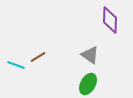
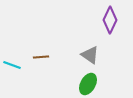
purple diamond: rotated 24 degrees clockwise
brown line: moved 3 px right; rotated 28 degrees clockwise
cyan line: moved 4 px left
